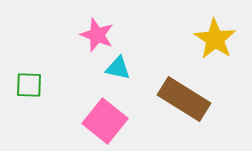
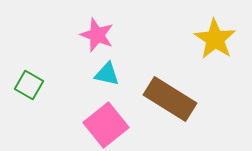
cyan triangle: moved 11 px left, 6 px down
green square: rotated 28 degrees clockwise
brown rectangle: moved 14 px left
pink square: moved 1 px right, 4 px down; rotated 12 degrees clockwise
